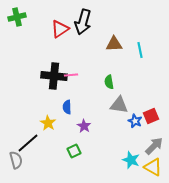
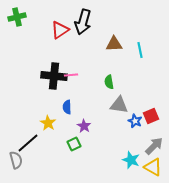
red triangle: moved 1 px down
green square: moved 7 px up
